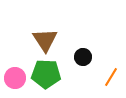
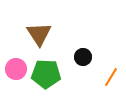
brown triangle: moved 6 px left, 6 px up
pink circle: moved 1 px right, 9 px up
